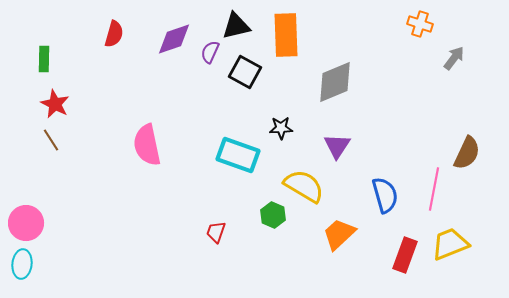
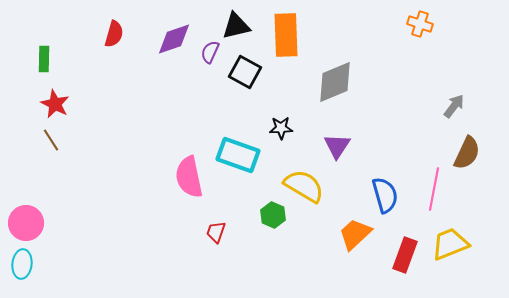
gray arrow: moved 48 px down
pink semicircle: moved 42 px right, 32 px down
orange trapezoid: moved 16 px right
